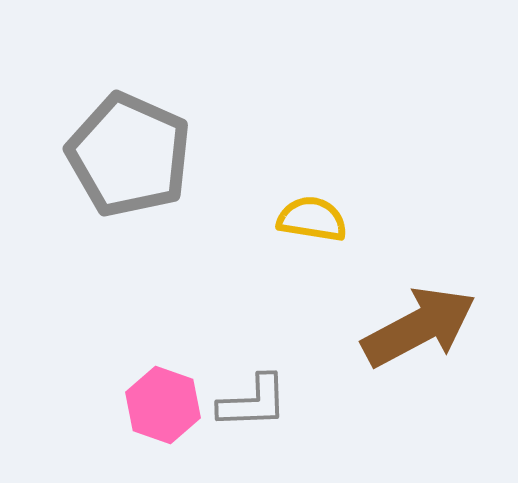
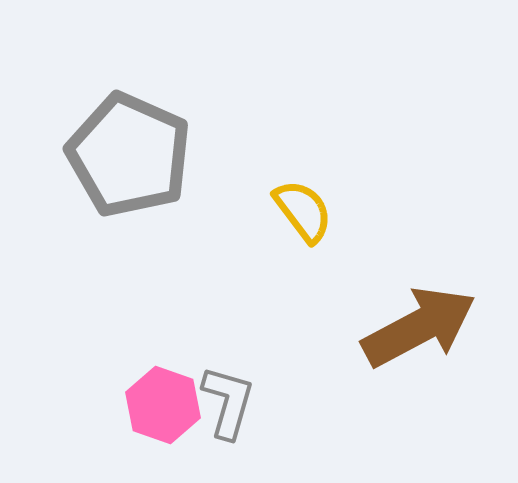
yellow semicircle: moved 9 px left, 8 px up; rotated 44 degrees clockwise
gray L-shape: moved 25 px left; rotated 72 degrees counterclockwise
